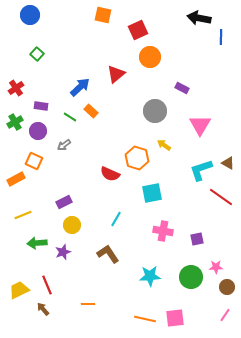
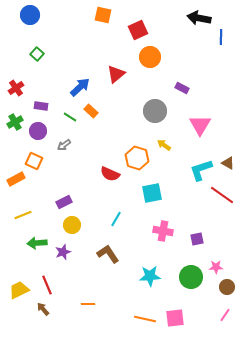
red line at (221, 197): moved 1 px right, 2 px up
